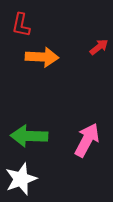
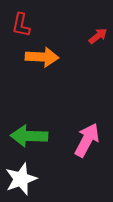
red arrow: moved 1 px left, 11 px up
